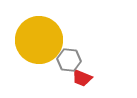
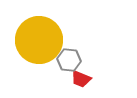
red trapezoid: moved 1 px left, 1 px down
